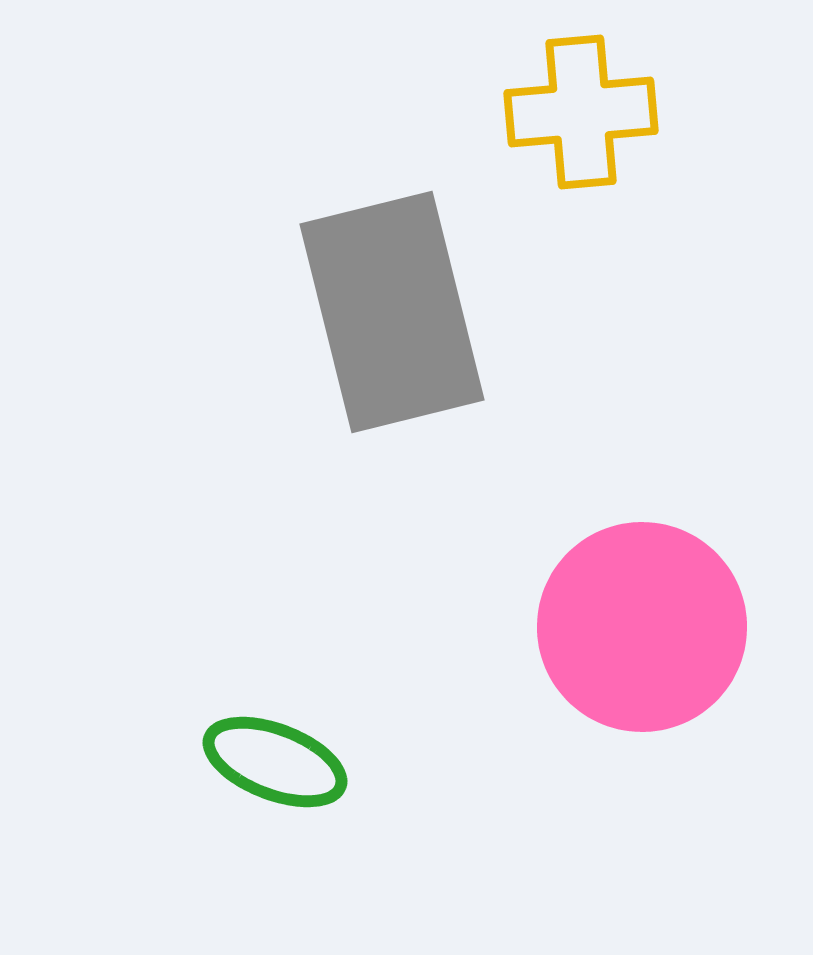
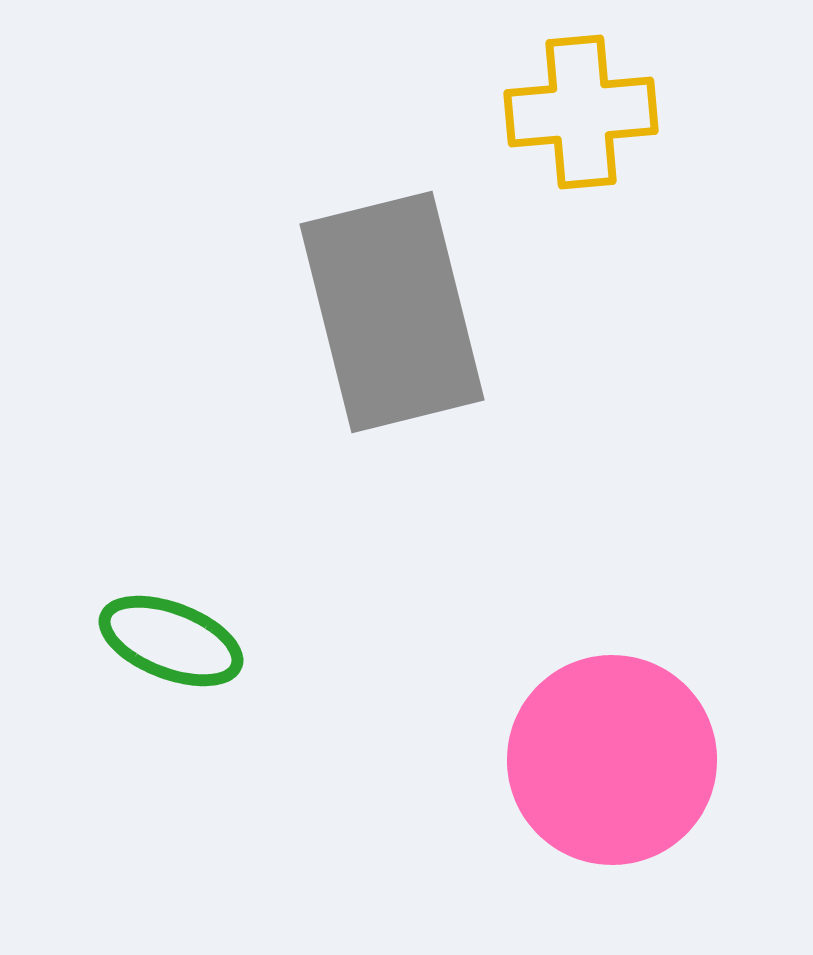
pink circle: moved 30 px left, 133 px down
green ellipse: moved 104 px left, 121 px up
